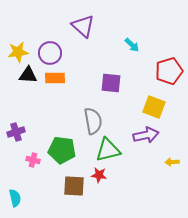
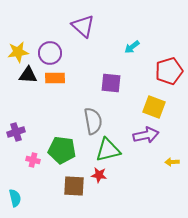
cyan arrow: moved 2 px down; rotated 98 degrees clockwise
